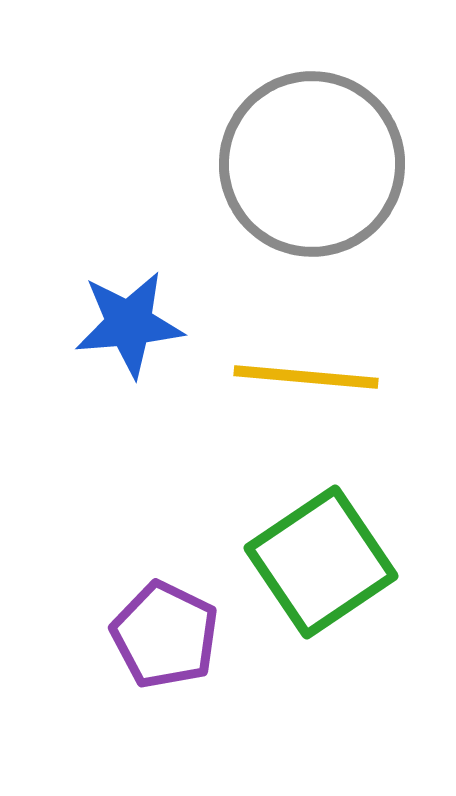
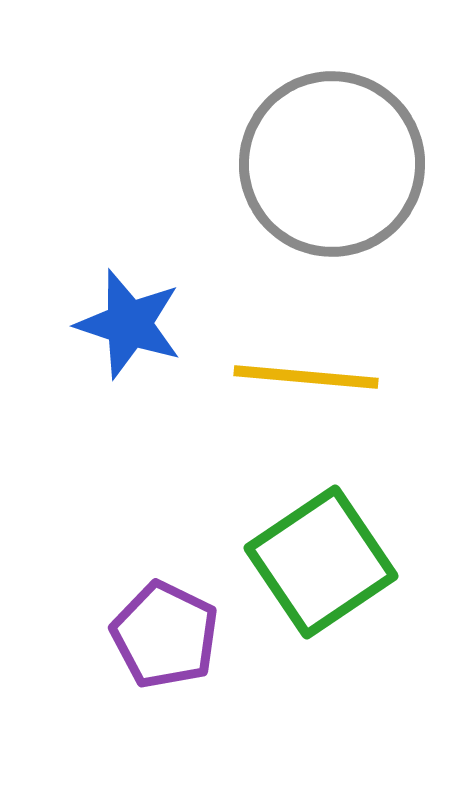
gray circle: moved 20 px right
blue star: rotated 23 degrees clockwise
